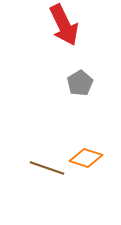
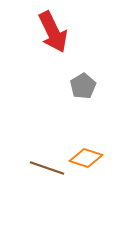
red arrow: moved 11 px left, 7 px down
gray pentagon: moved 3 px right, 3 px down
